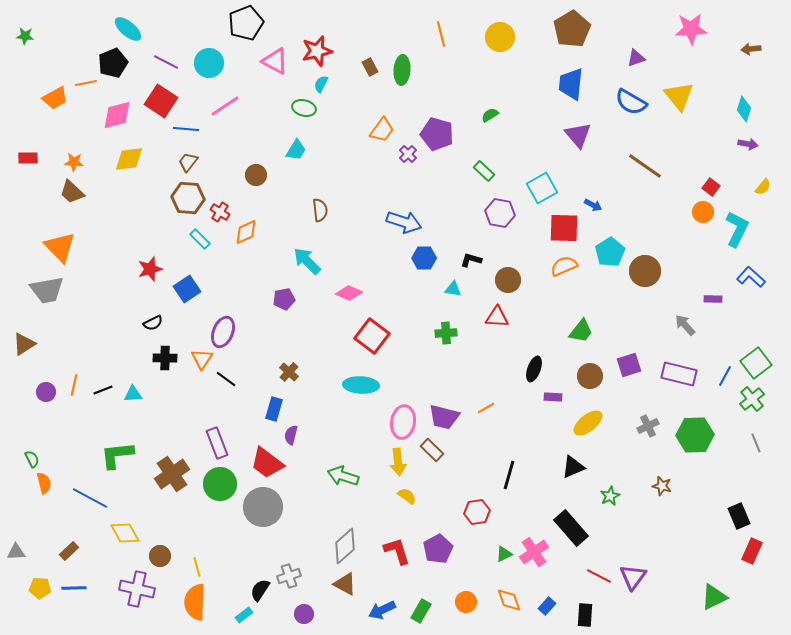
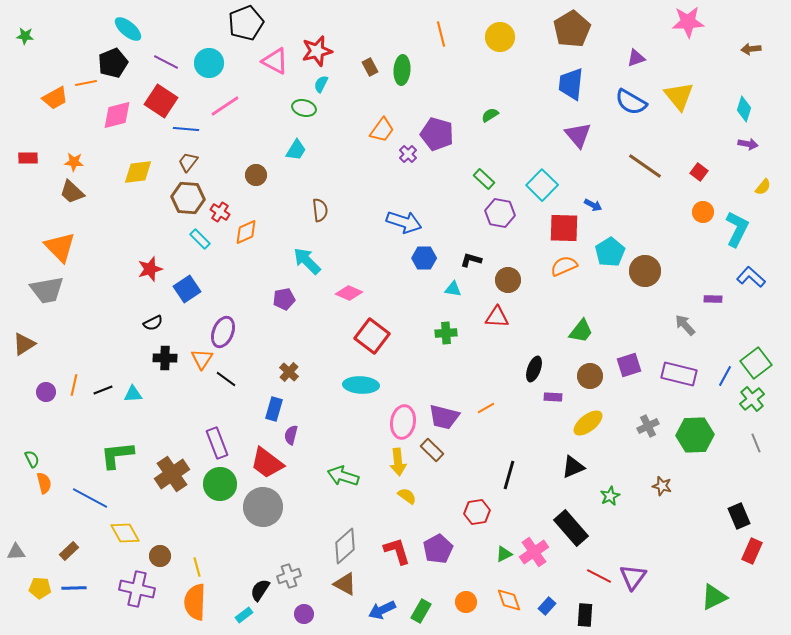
pink star at (691, 29): moved 3 px left, 7 px up
yellow diamond at (129, 159): moved 9 px right, 13 px down
green rectangle at (484, 171): moved 8 px down
red square at (711, 187): moved 12 px left, 15 px up
cyan square at (542, 188): moved 3 px up; rotated 16 degrees counterclockwise
